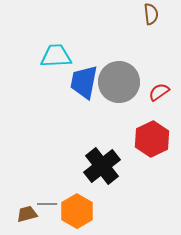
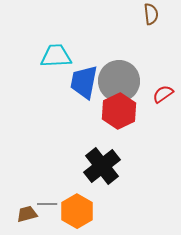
gray circle: moved 1 px up
red semicircle: moved 4 px right, 2 px down
red hexagon: moved 33 px left, 28 px up
